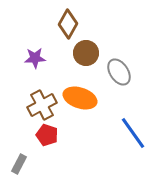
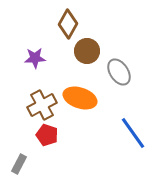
brown circle: moved 1 px right, 2 px up
